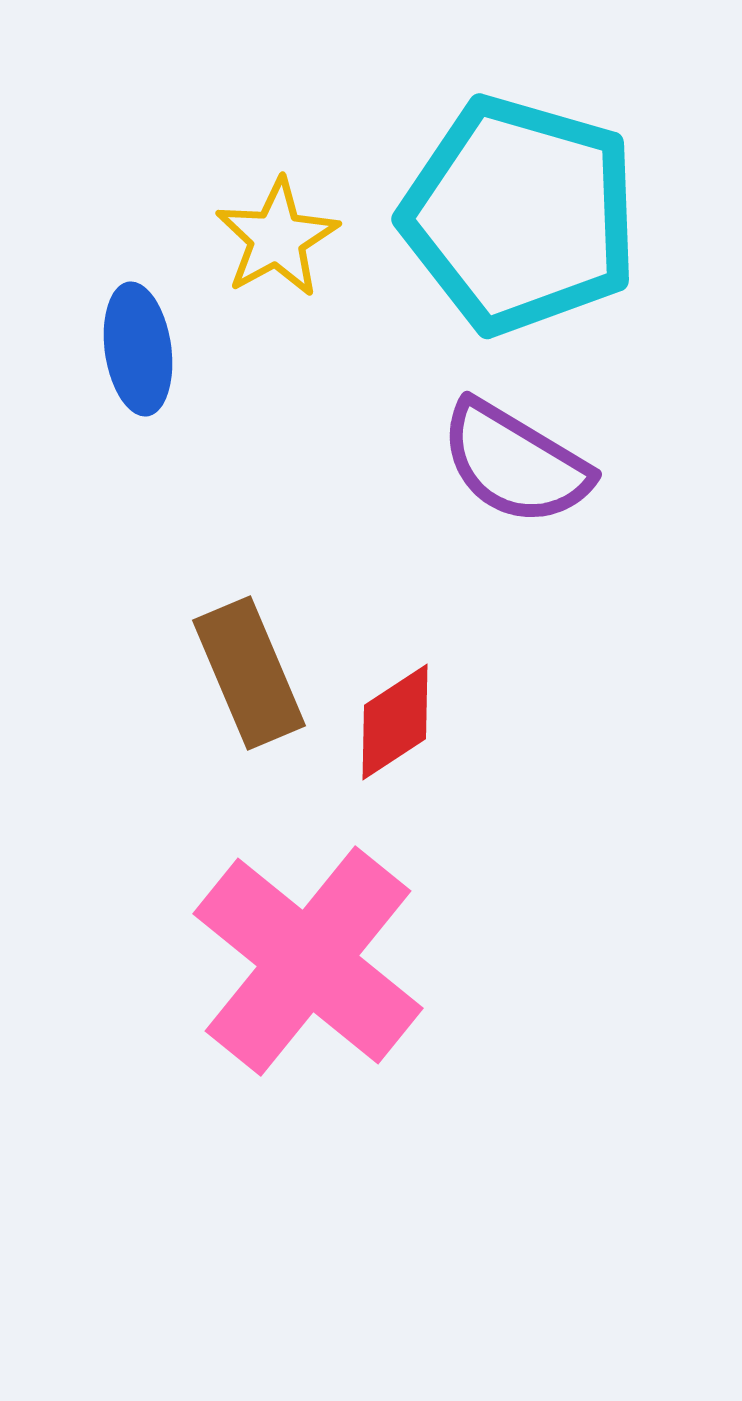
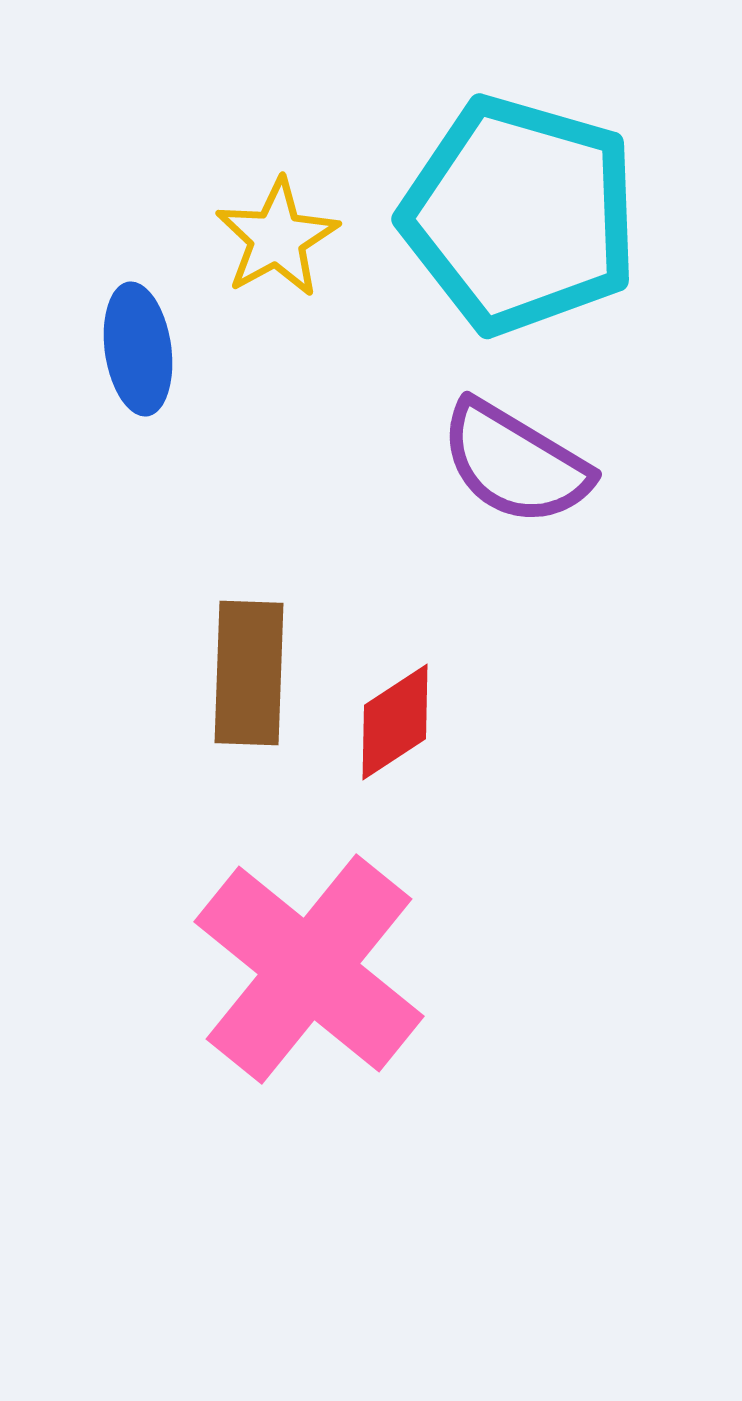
brown rectangle: rotated 25 degrees clockwise
pink cross: moved 1 px right, 8 px down
